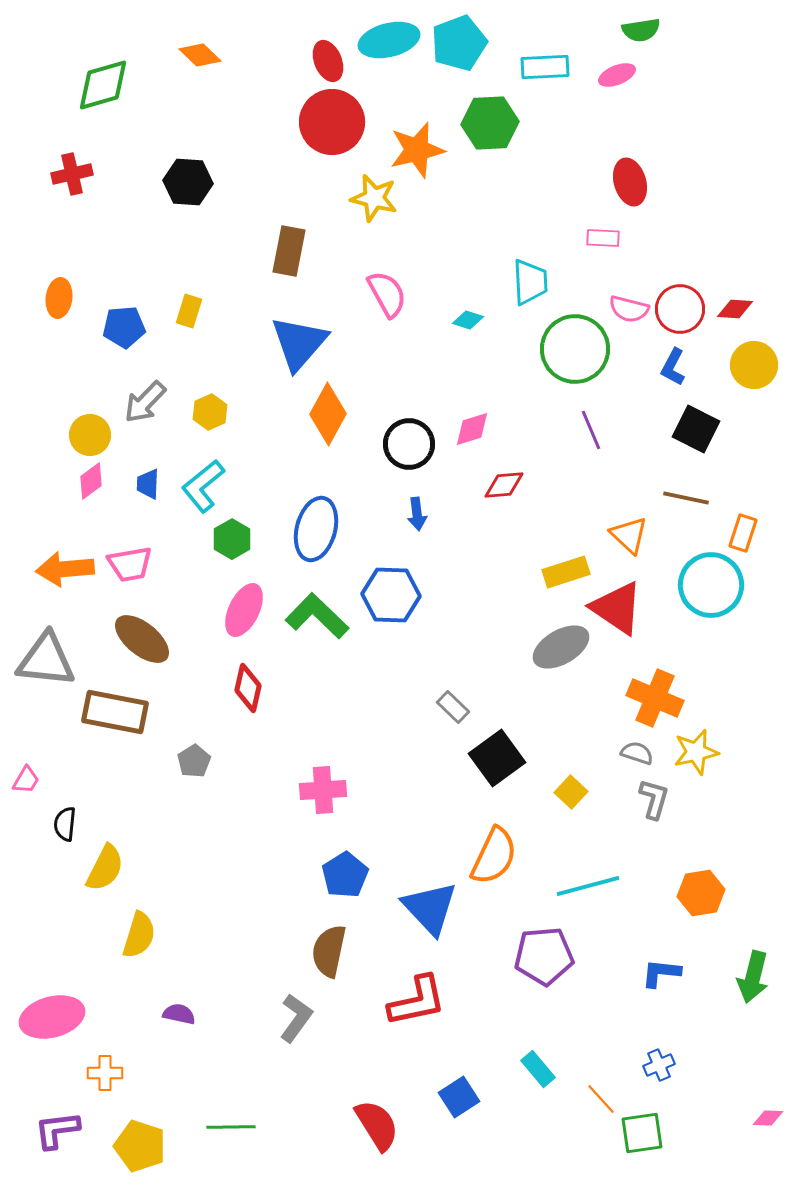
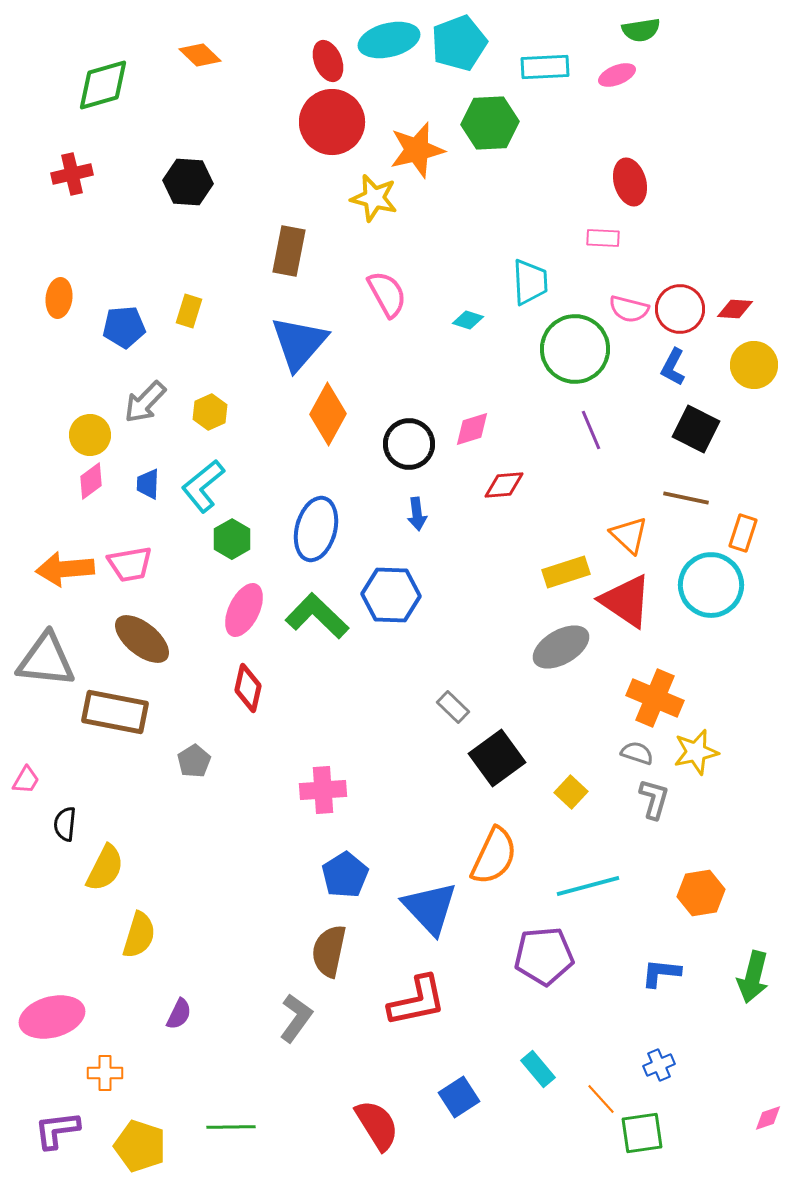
red triangle at (617, 608): moved 9 px right, 7 px up
purple semicircle at (179, 1014): rotated 104 degrees clockwise
pink diamond at (768, 1118): rotated 20 degrees counterclockwise
